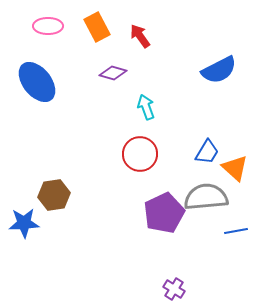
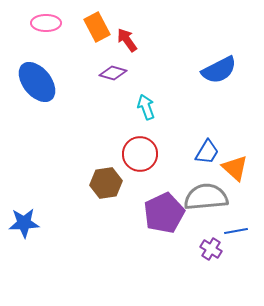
pink ellipse: moved 2 px left, 3 px up
red arrow: moved 13 px left, 4 px down
brown hexagon: moved 52 px right, 12 px up
purple cross: moved 37 px right, 40 px up
